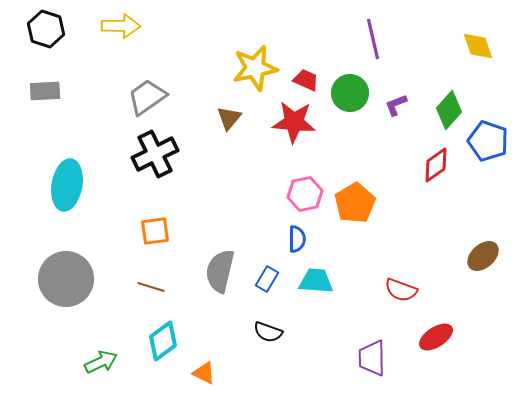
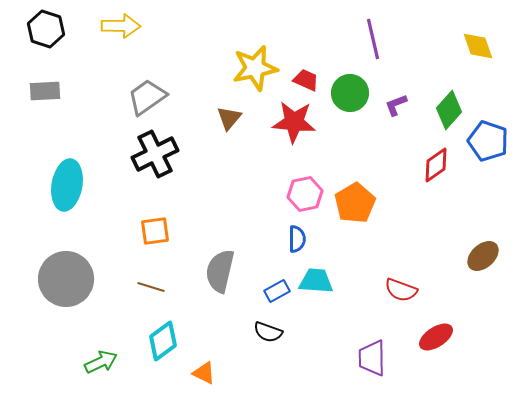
blue rectangle: moved 10 px right, 12 px down; rotated 30 degrees clockwise
